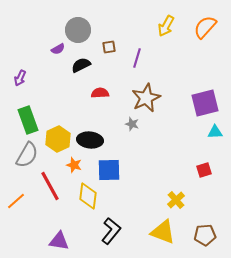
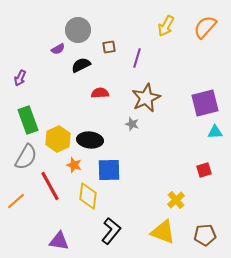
gray semicircle: moved 1 px left, 2 px down
